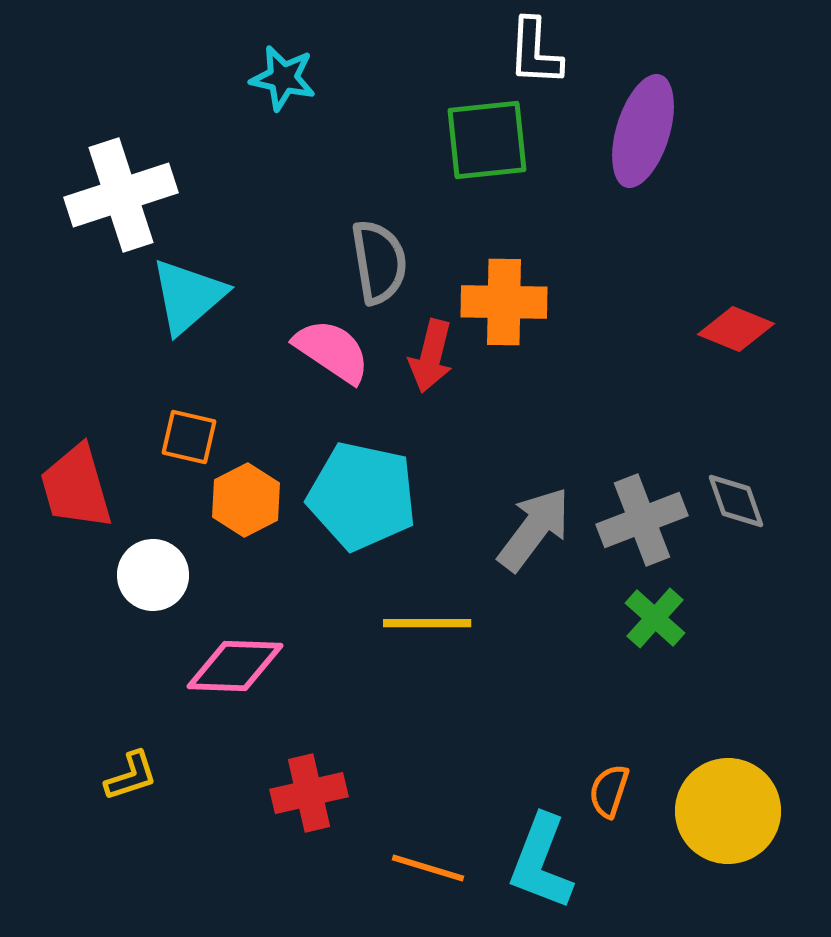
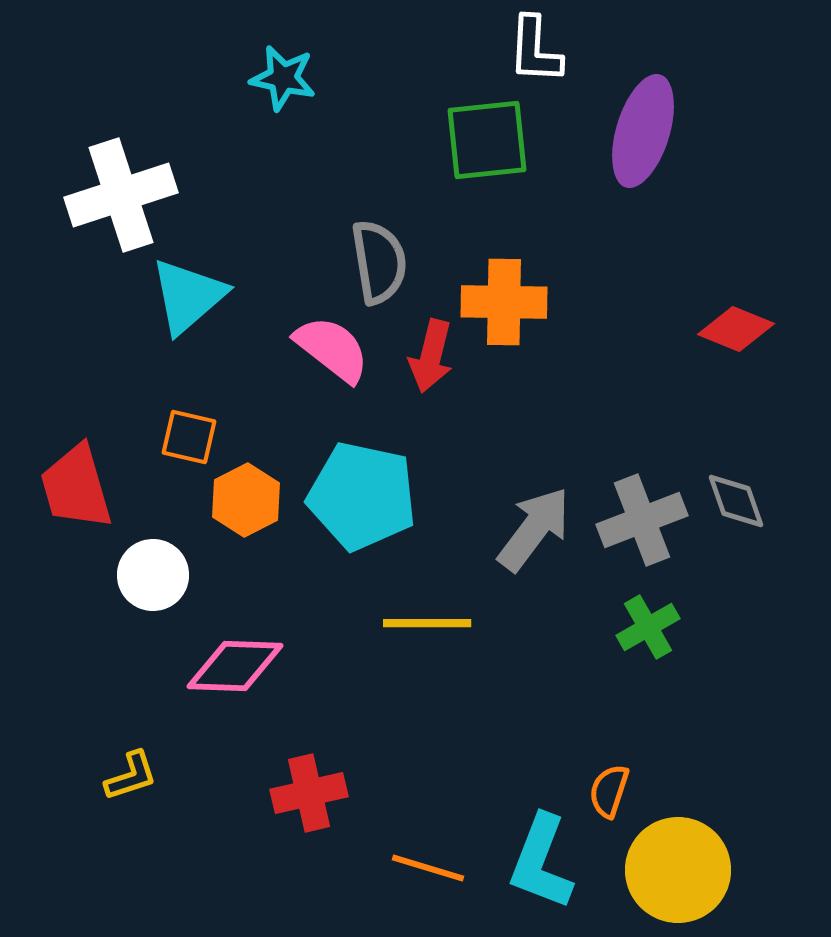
white L-shape: moved 2 px up
pink semicircle: moved 2 px up; rotated 4 degrees clockwise
green cross: moved 7 px left, 9 px down; rotated 18 degrees clockwise
yellow circle: moved 50 px left, 59 px down
